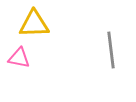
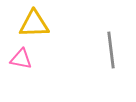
pink triangle: moved 2 px right, 1 px down
